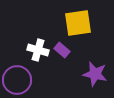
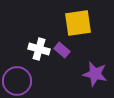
white cross: moved 1 px right, 1 px up
purple circle: moved 1 px down
